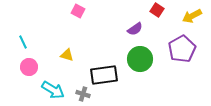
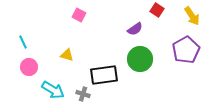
pink square: moved 1 px right, 4 px down
yellow arrow: rotated 96 degrees counterclockwise
purple pentagon: moved 4 px right, 1 px down
